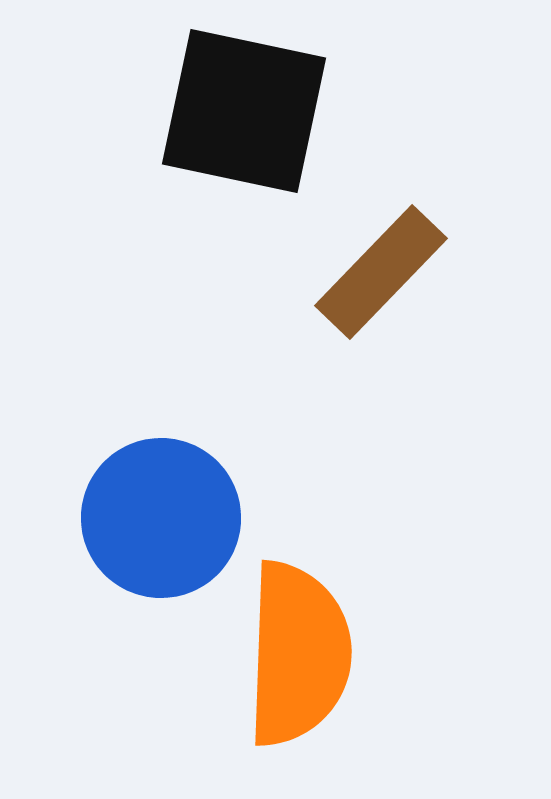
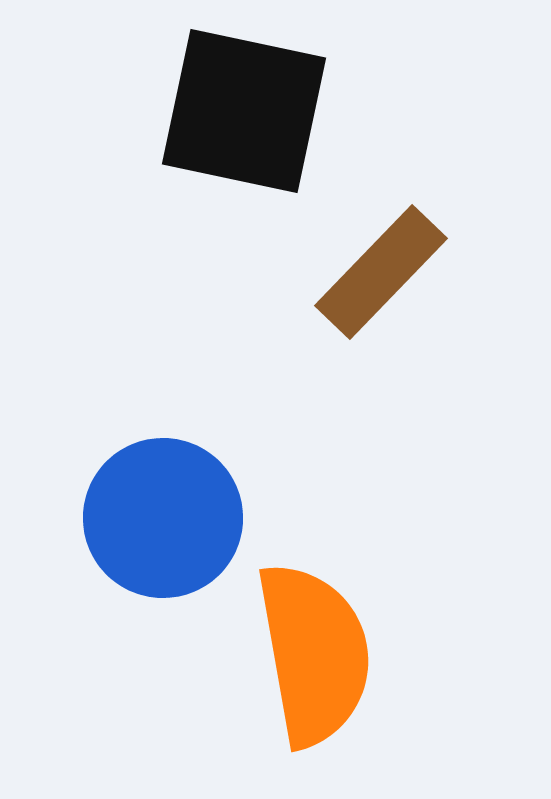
blue circle: moved 2 px right
orange semicircle: moved 16 px right; rotated 12 degrees counterclockwise
